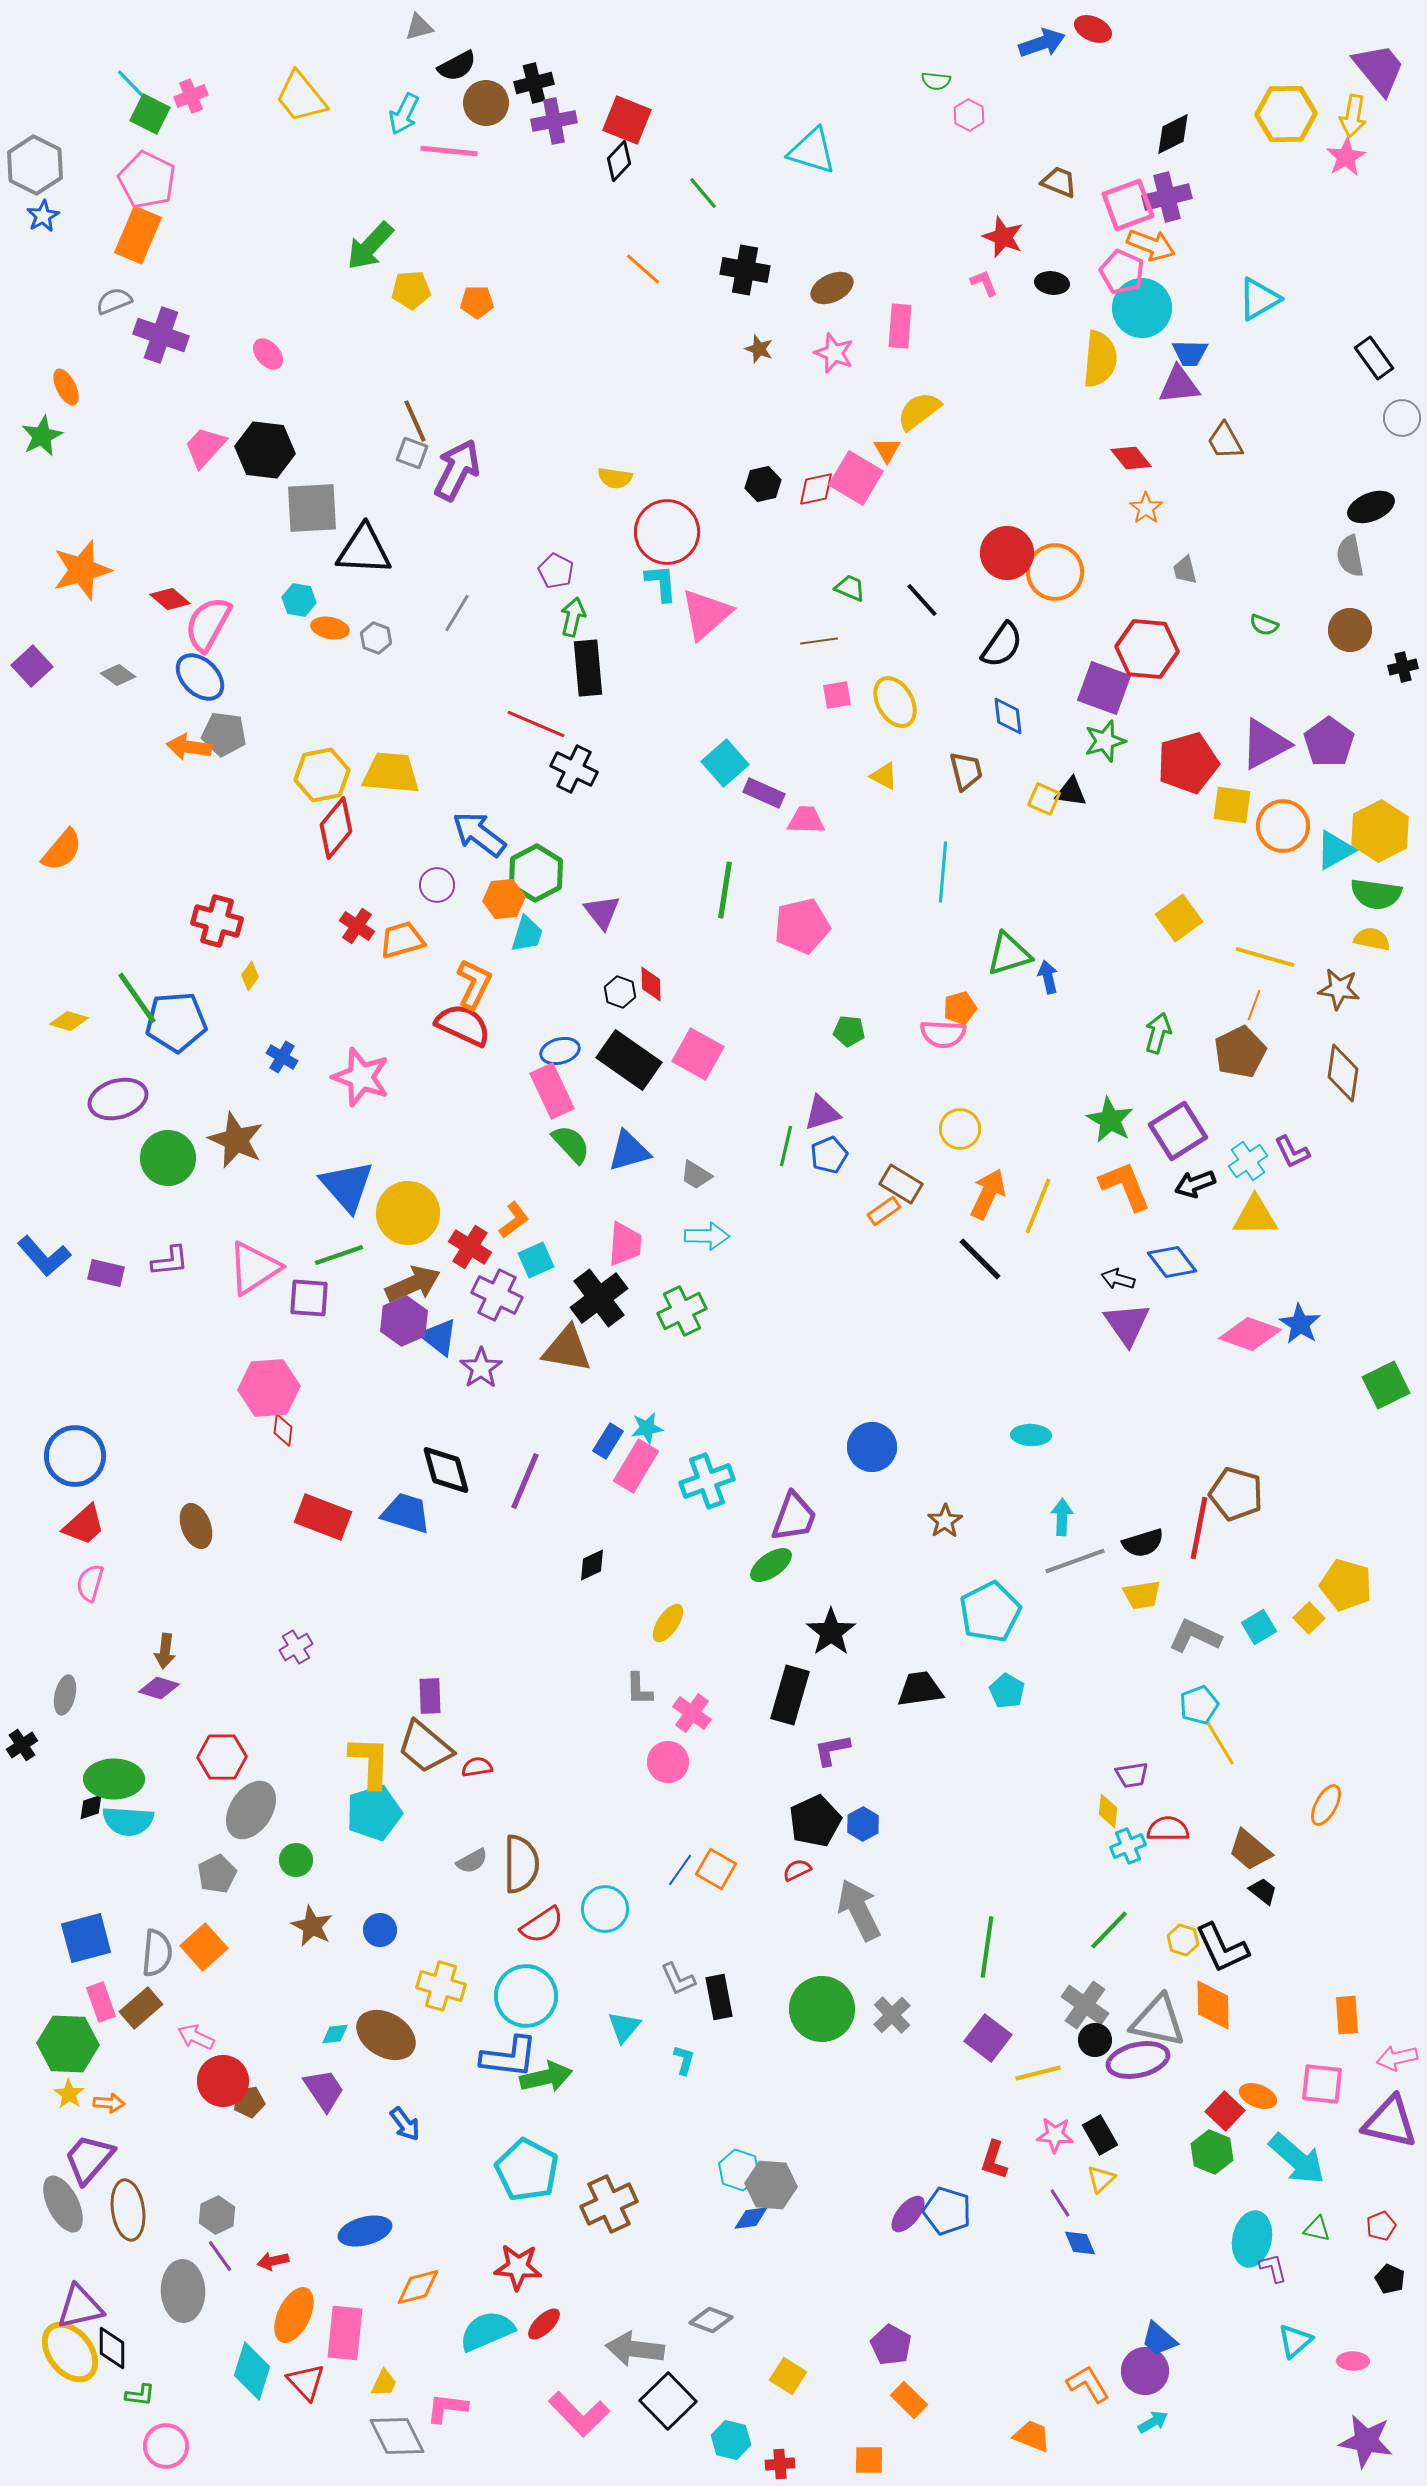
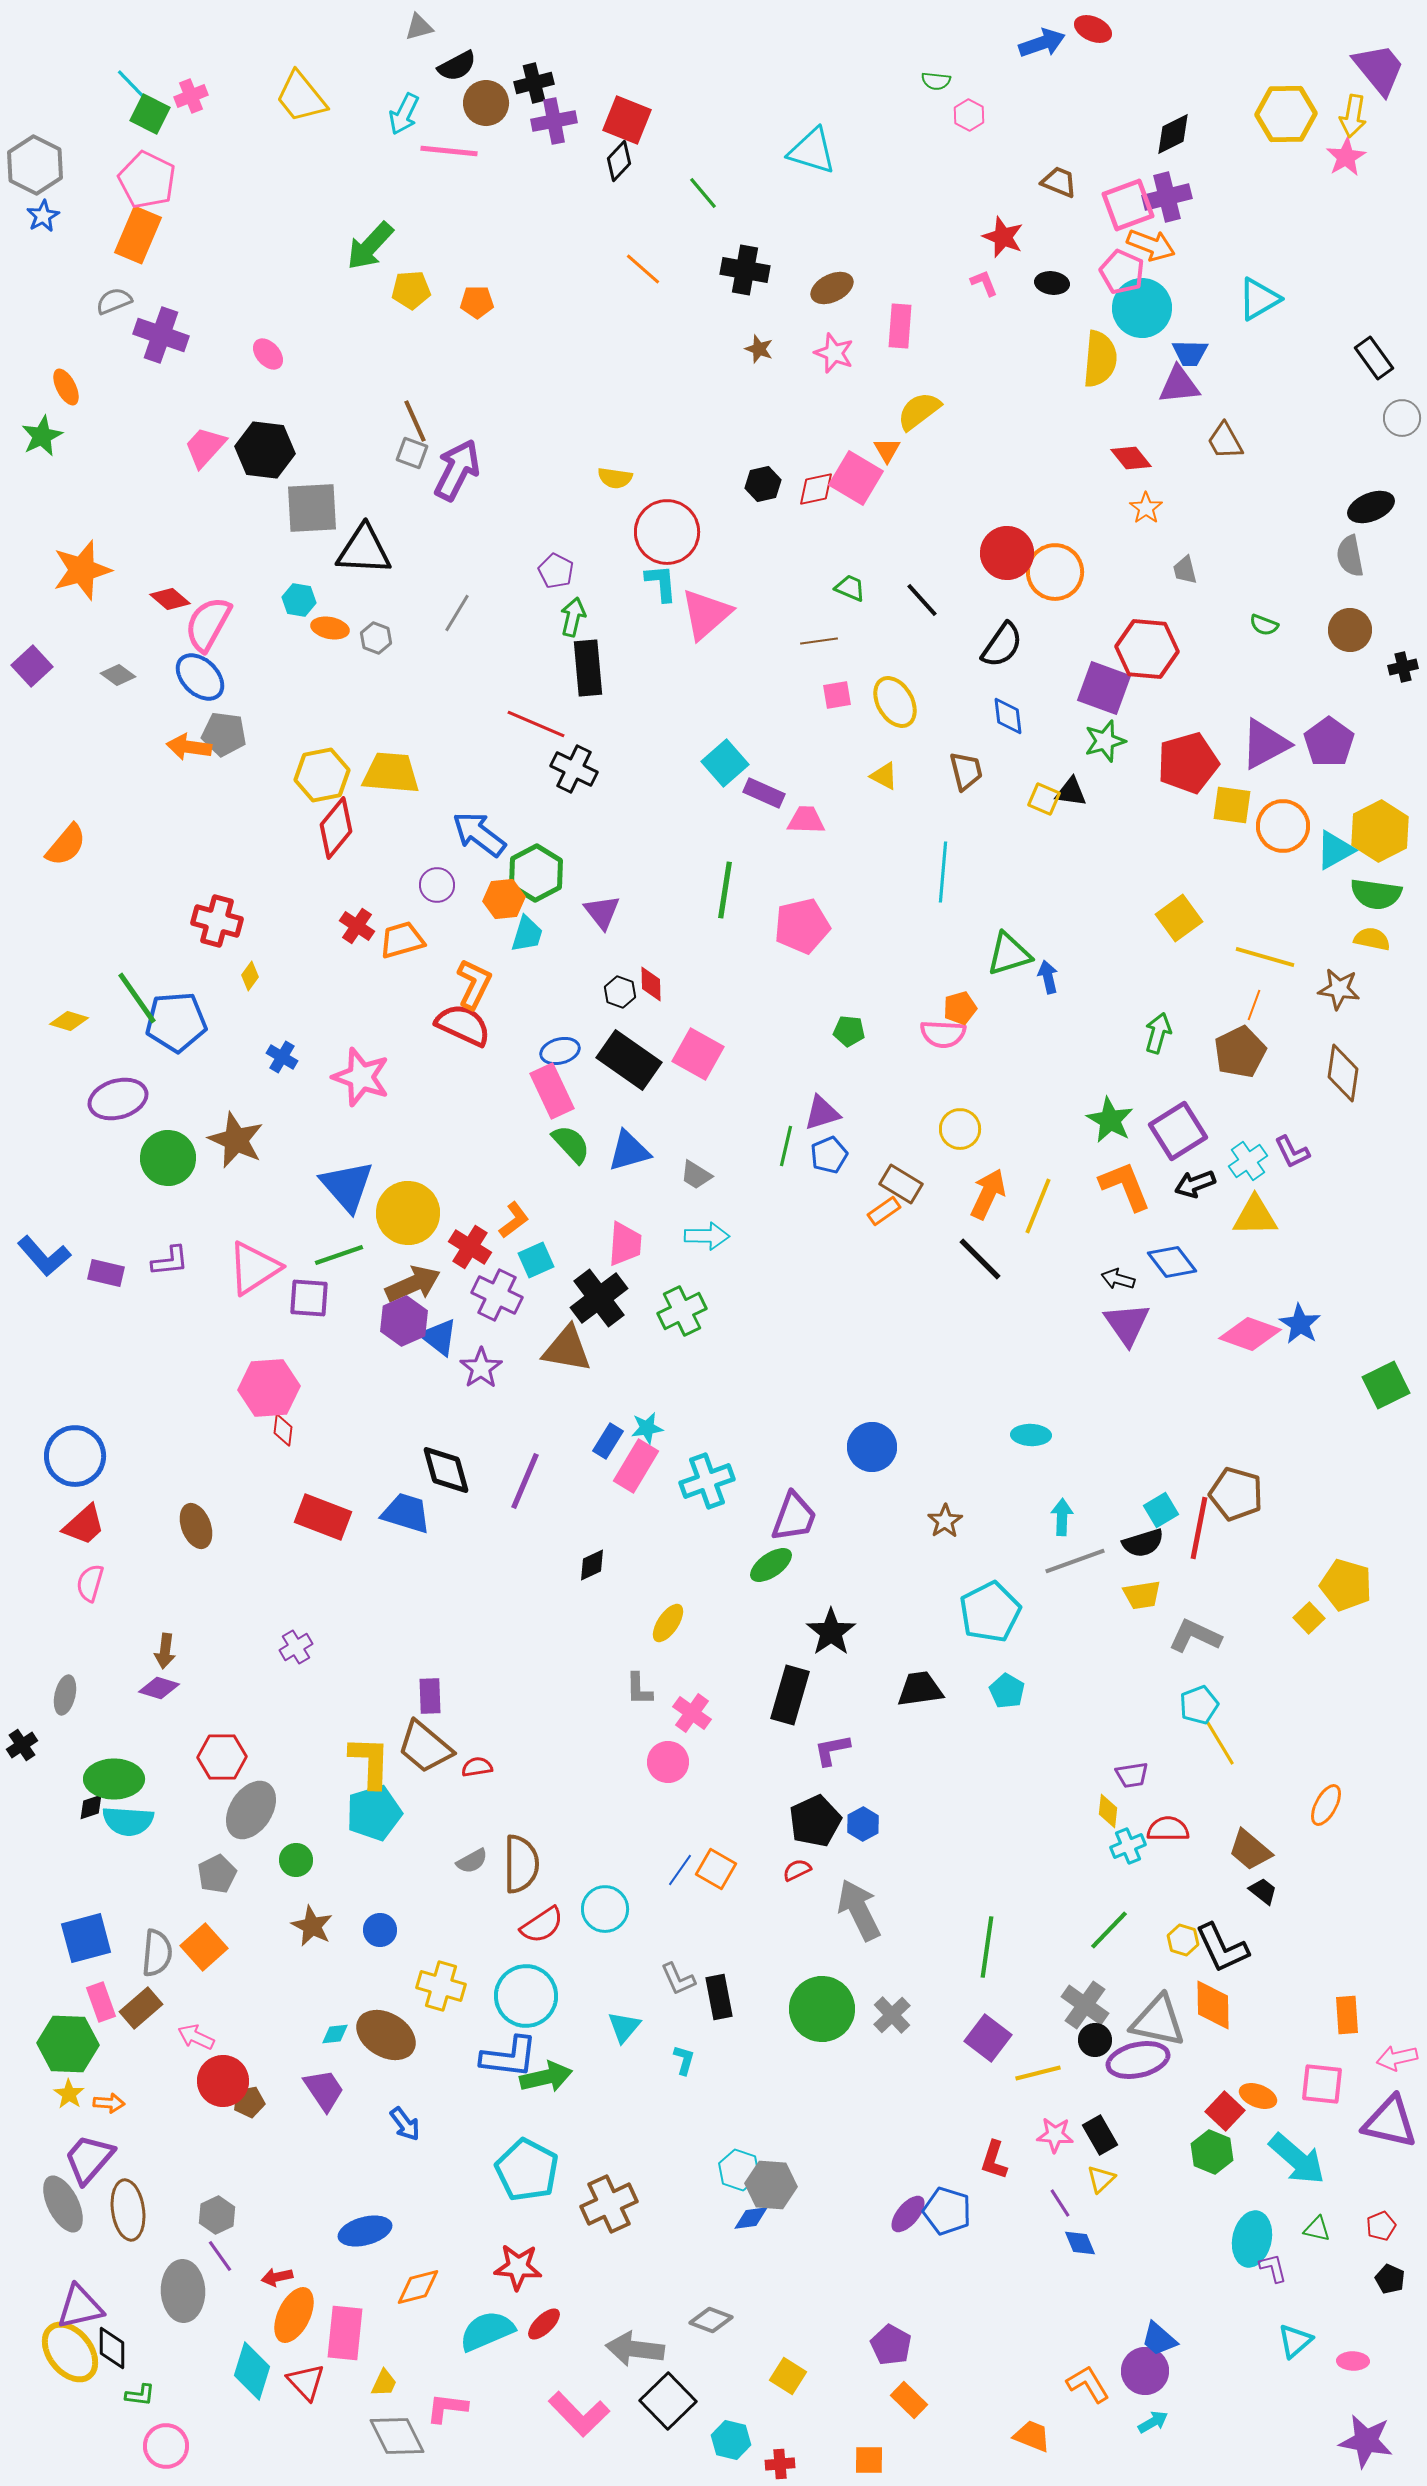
orange semicircle at (62, 850): moved 4 px right, 5 px up
cyan square at (1259, 1627): moved 98 px left, 117 px up
red arrow at (273, 2261): moved 4 px right, 16 px down
